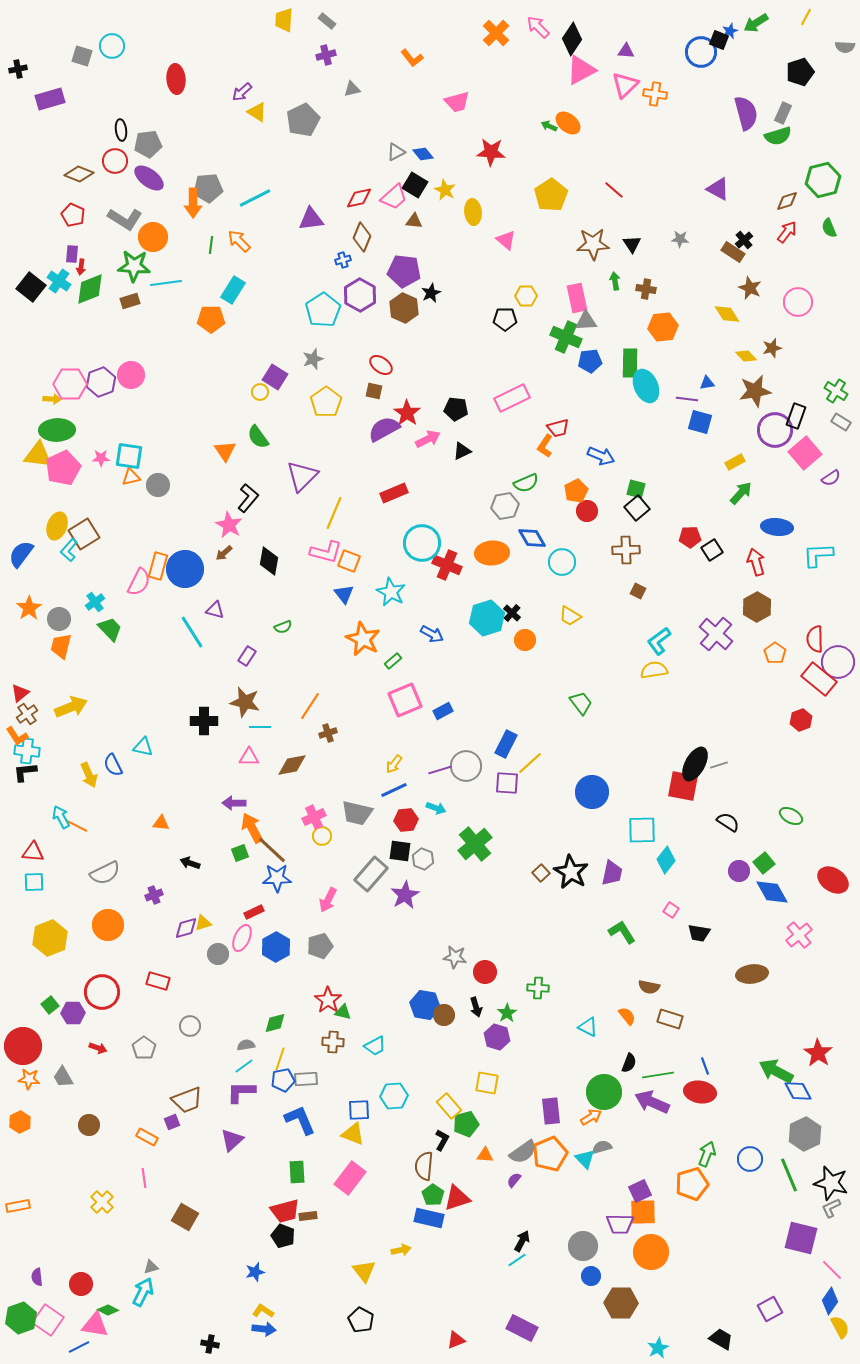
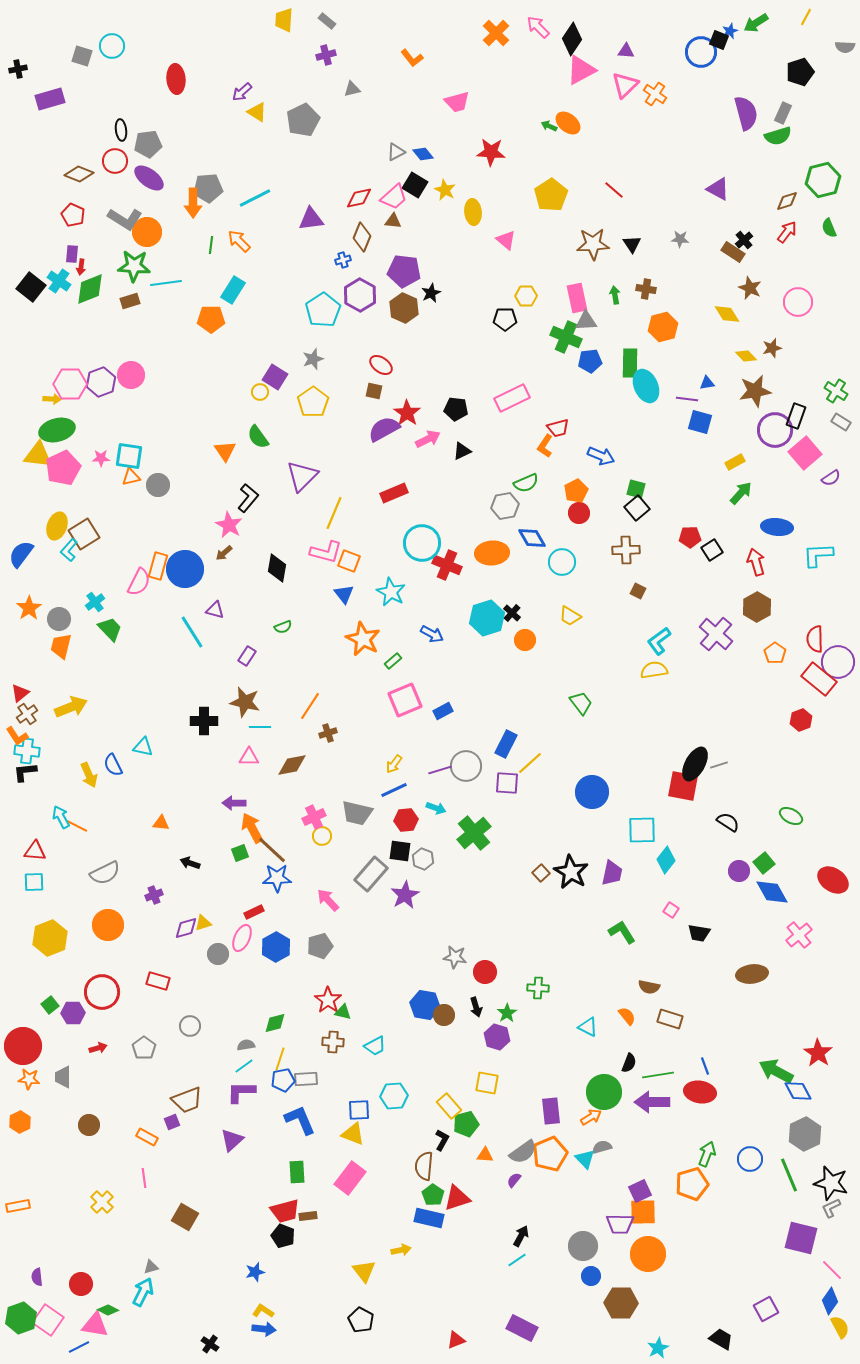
orange cross at (655, 94): rotated 25 degrees clockwise
brown triangle at (414, 221): moved 21 px left
orange circle at (153, 237): moved 6 px left, 5 px up
green arrow at (615, 281): moved 14 px down
orange hexagon at (663, 327): rotated 8 degrees counterclockwise
yellow pentagon at (326, 402): moved 13 px left
green ellipse at (57, 430): rotated 12 degrees counterclockwise
red circle at (587, 511): moved 8 px left, 2 px down
black diamond at (269, 561): moved 8 px right, 7 px down
green cross at (475, 844): moved 1 px left, 11 px up
red triangle at (33, 852): moved 2 px right, 1 px up
pink arrow at (328, 900): rotated 110 degrees clockwise
red arrow at (98, 1048): rotated 36 degrees counterclockwise
gray trapezoid at (63, 1077): rotated 30 degrees clockwise
purple arrow at (652, 1102): rotated 24 degrees counterclockwise
black arrow at (522, 1241): moved 1 px left, 5 px up
orange circle at (651, 1252): moved 3 px left, 2 px down
purple square at (770, 1309): moved 4 px left
black cross at (210, 1344): rotated 24 degrees clockwise
